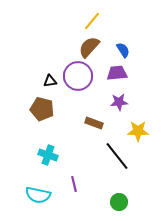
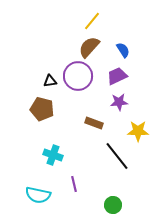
purple trapezoid: moved 3 px down; rotated 20 degrees counterclockwise
cyan cross: moved 5 px right
green circle: moved 6 px left, 3 px down
